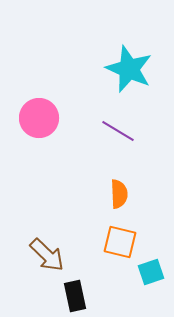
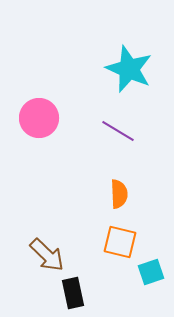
black rectangle: moved 2 px left, 3 px up
